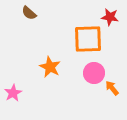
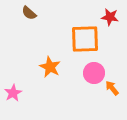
orange square: moved 3 px left
